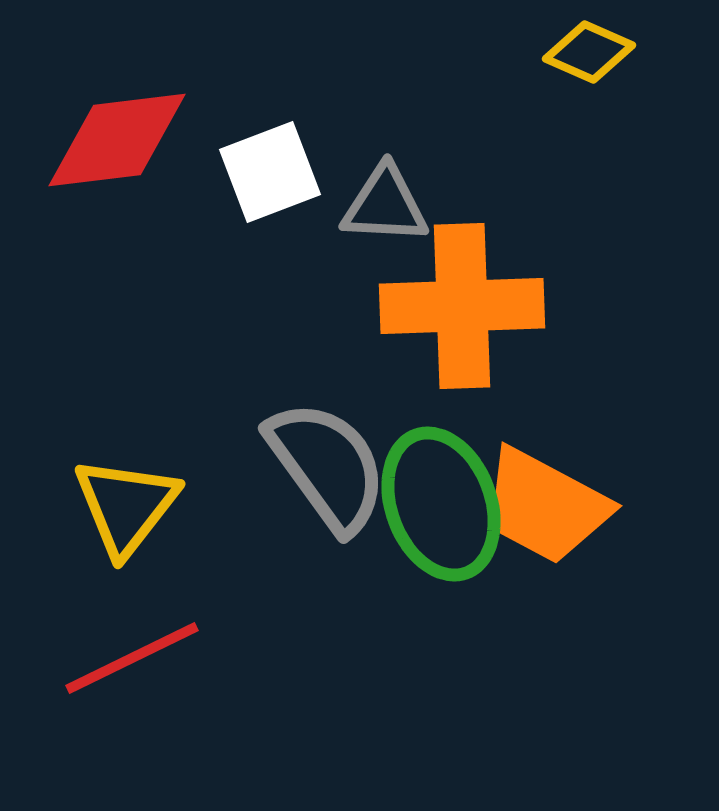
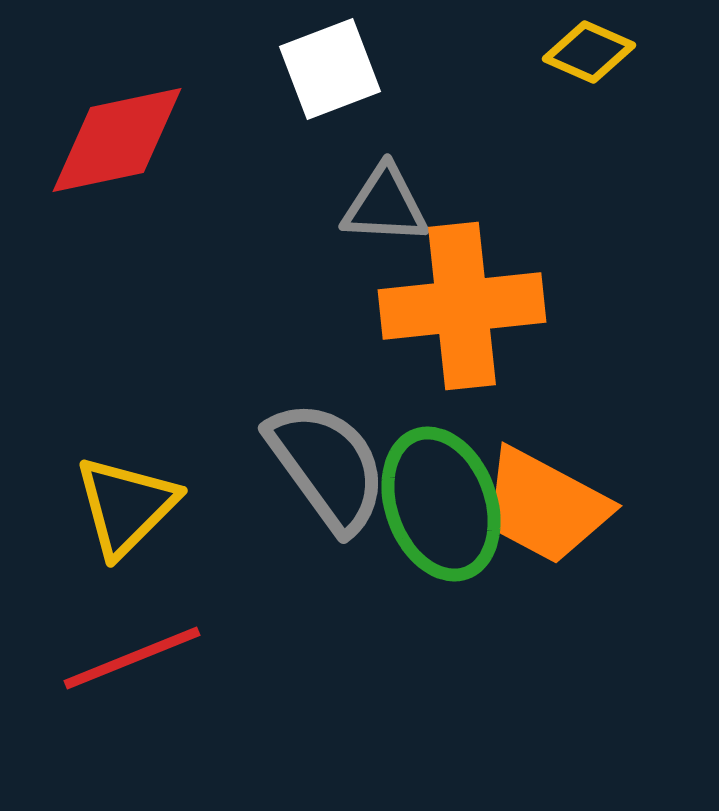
red diamond: rotated 5 degrees counterclockwise
white square: moved 60 px right, 103 px up
orange cross: rotated 4 degrees counterclockwise
yellow triangle: rotated 7 degrees clockwise
red line: rotated 4 degrees clockwise
